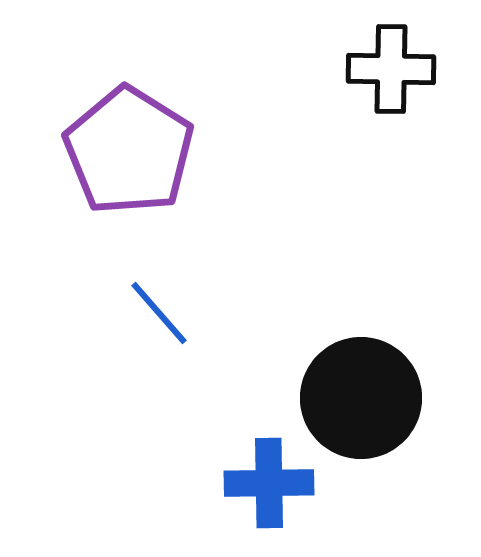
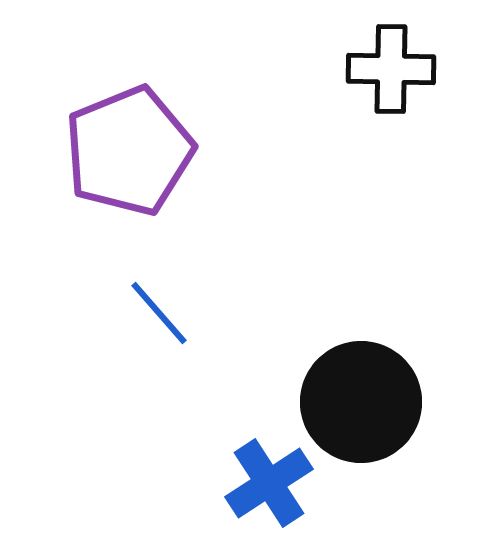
purple pentagon: rotated 18 degrees clockwise
black circle: moved 4 px down
blue cross: rotated 32 degrees counterclockwise
